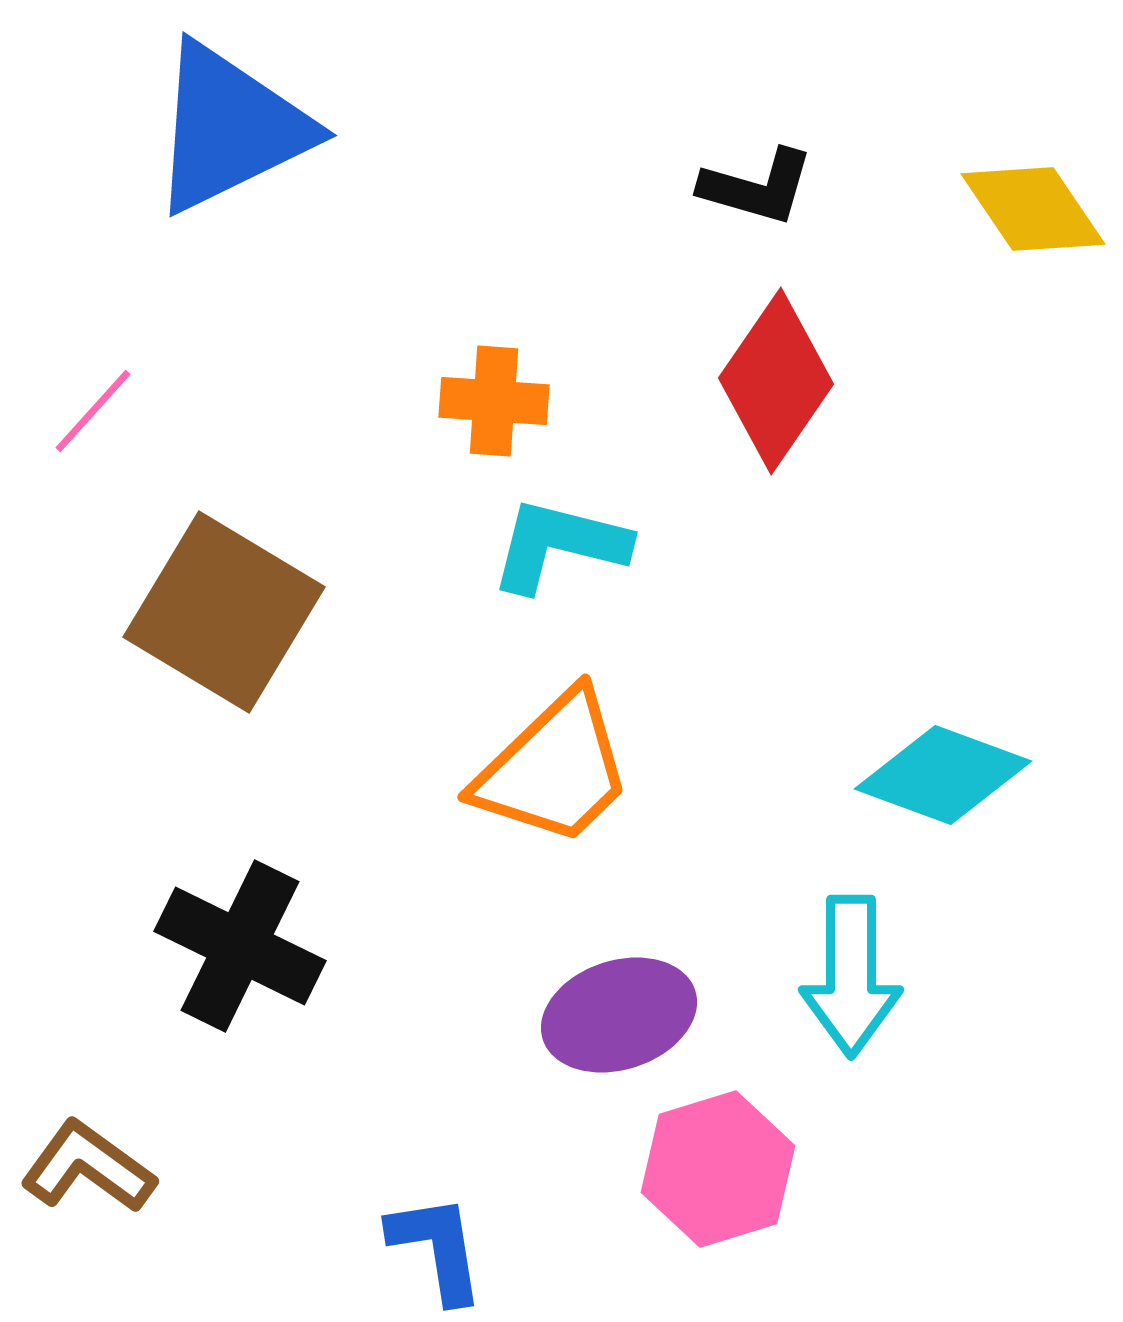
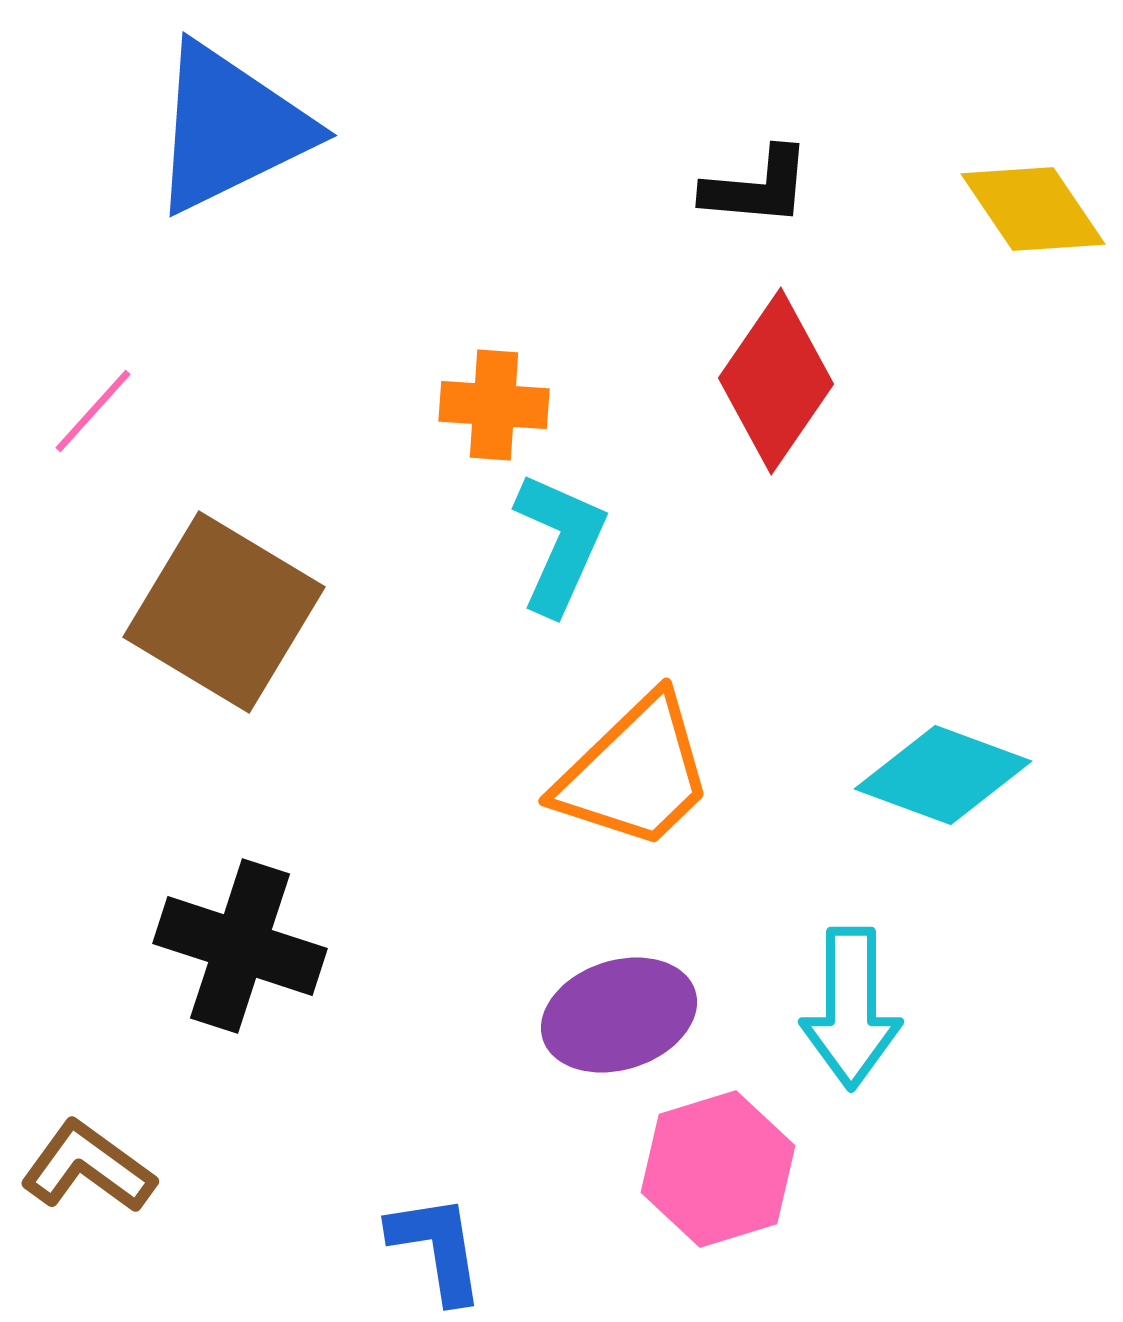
black L-shape: rotated 11 degrees counterclockwise
orange cross: moved 4 px down
cyan L-shape: moved 1 px right, 2 px up; rotated 100 degrees clockwise
orange trapezoid: moved 81 px right, 4 px down
black cross: rotated 8 degrees counterclockwise
cyan arrow: moved 32 px down
